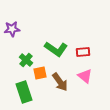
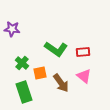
purple star: rotated 14 degrees clockwise
green cross: moved 4 px left, 3 px down
pink triangle: moved 1 px left
brown arrow: moved 1 px right, 1 px down
